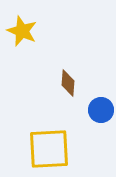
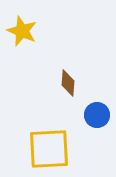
blue circle: moved 4 px left, 5 px down
